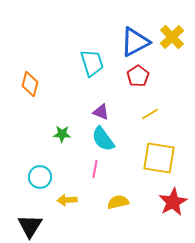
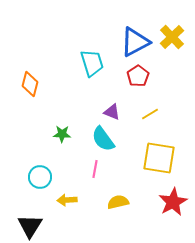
purple triangle: moved 11 px right
